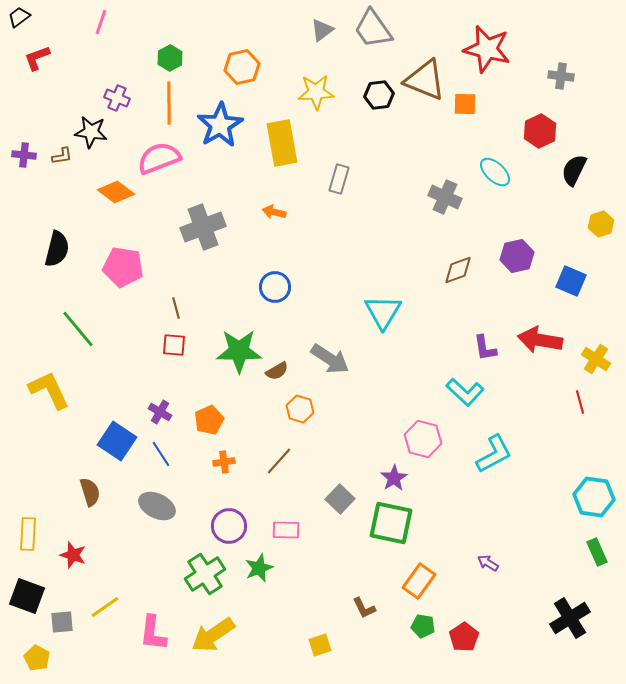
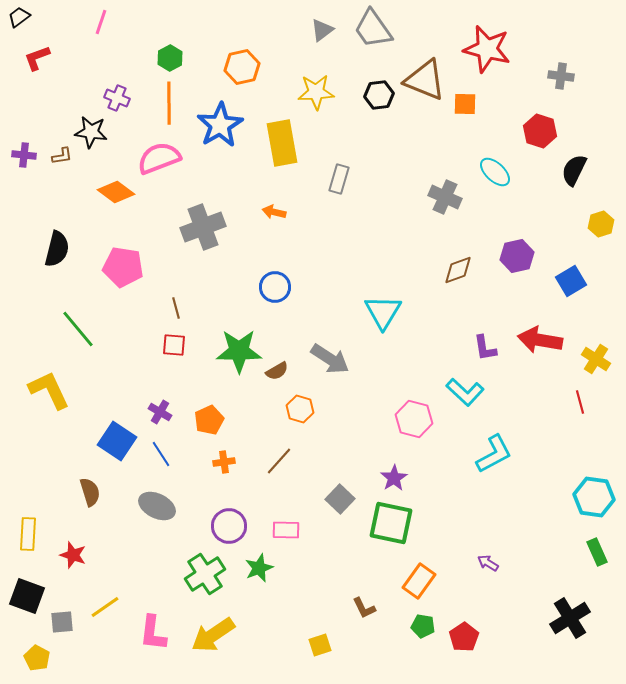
red hexagon at (540, 131): rotated 16 degrees counterclockwise
blue square at (571, 281): rotated 36 degrees clockwise
pink hexagon at (423, 439): moved 9 px left, 20 px up
